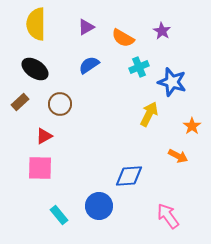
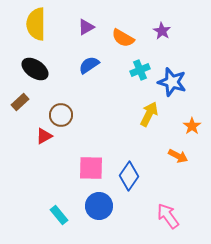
cyan cross: moved 1 px right, 3 px down
brown circle: moved 1 px right, 11 px down
pink square: moved 51 px right
blue diamond: rotated 52 degrees counterclockwise
